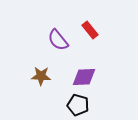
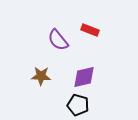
red rectangle: rotated 30 degrees counterclockwise
purple diamond: rotated 10 degrees counterclockwise
